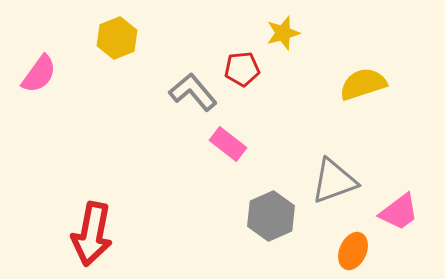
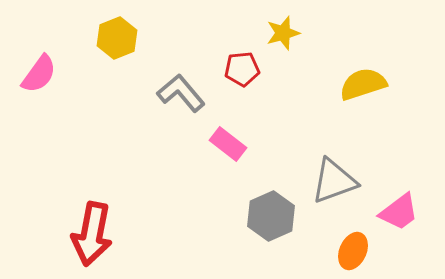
gray L-shape: moved 12 px left, 1 px down
